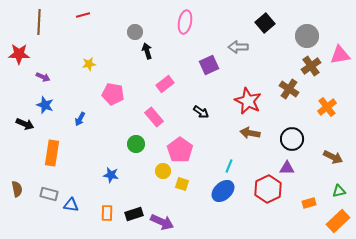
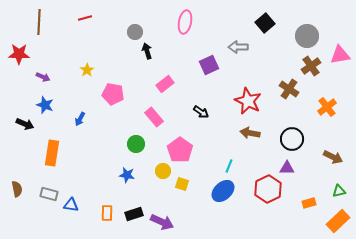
red line at (83, 15): moved 2 px right, 3 px down
yellow star at (89, 64): moved 2 px left, 6 px down; rotated 24 degrees counterclockwise
blue star at (111, 175): moved 16 px right
